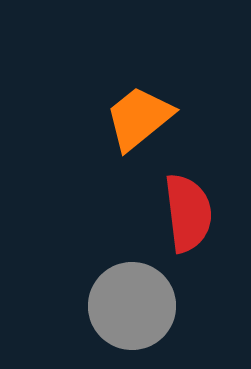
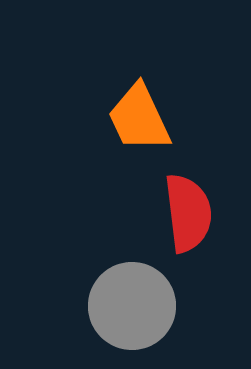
orange trapezoid: rotated 76 degrees counterclockwise
